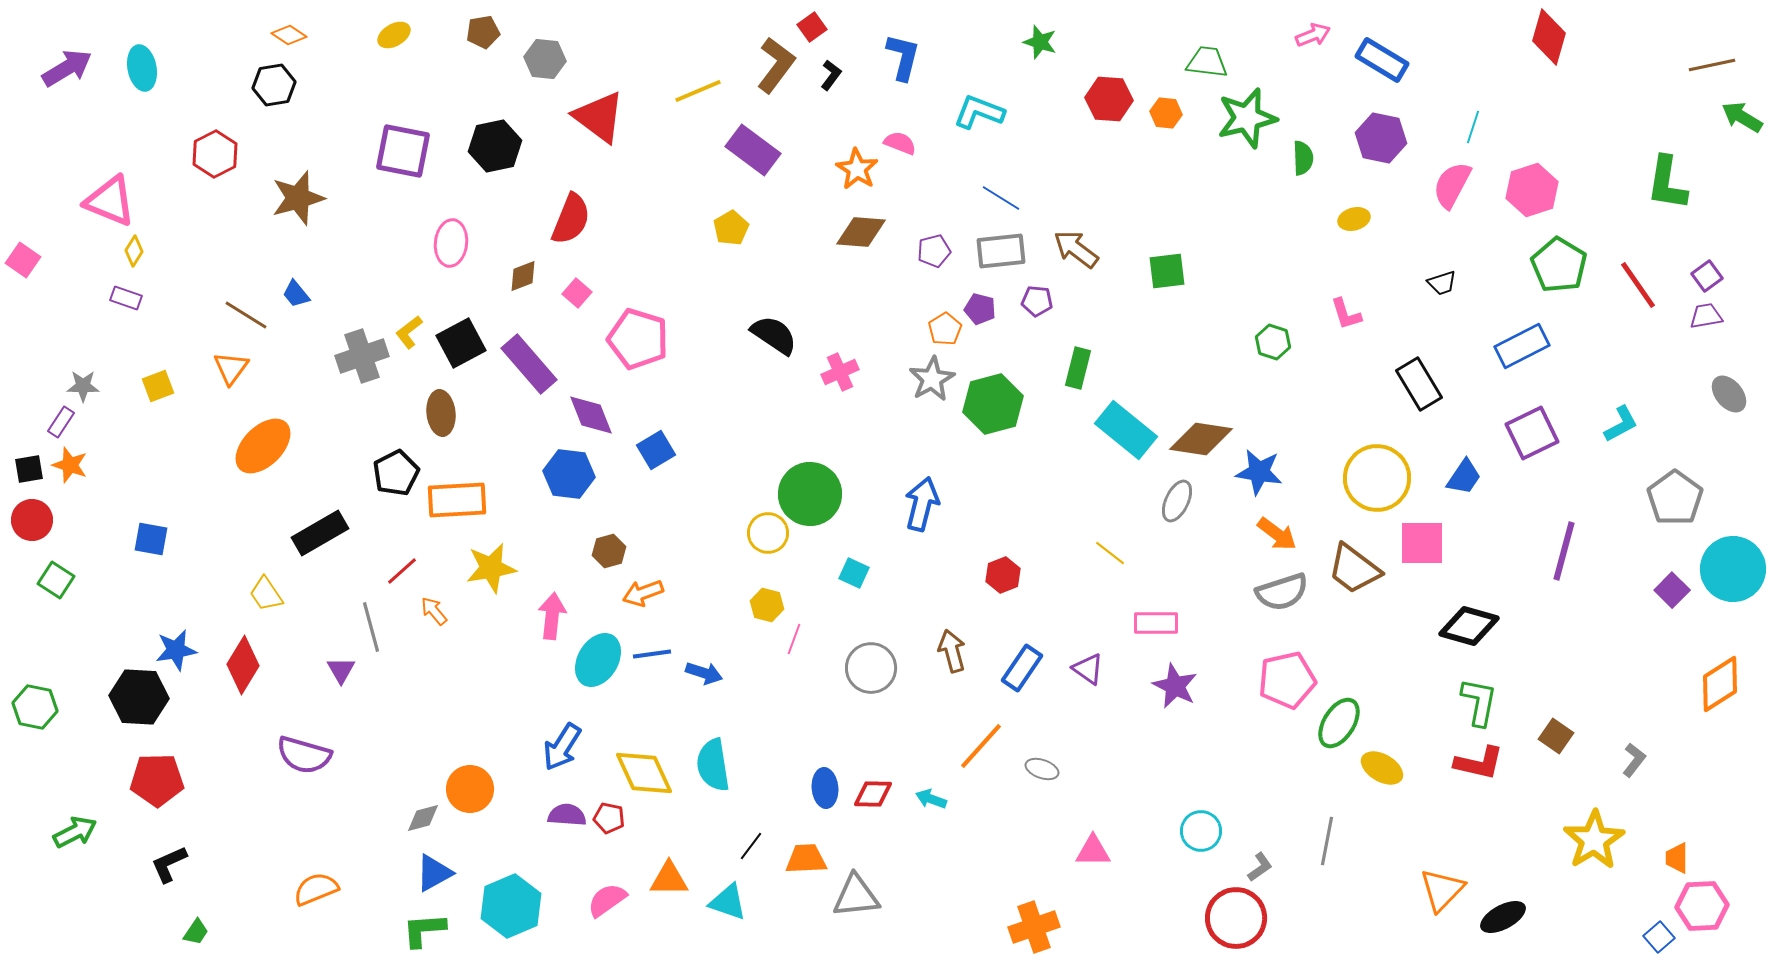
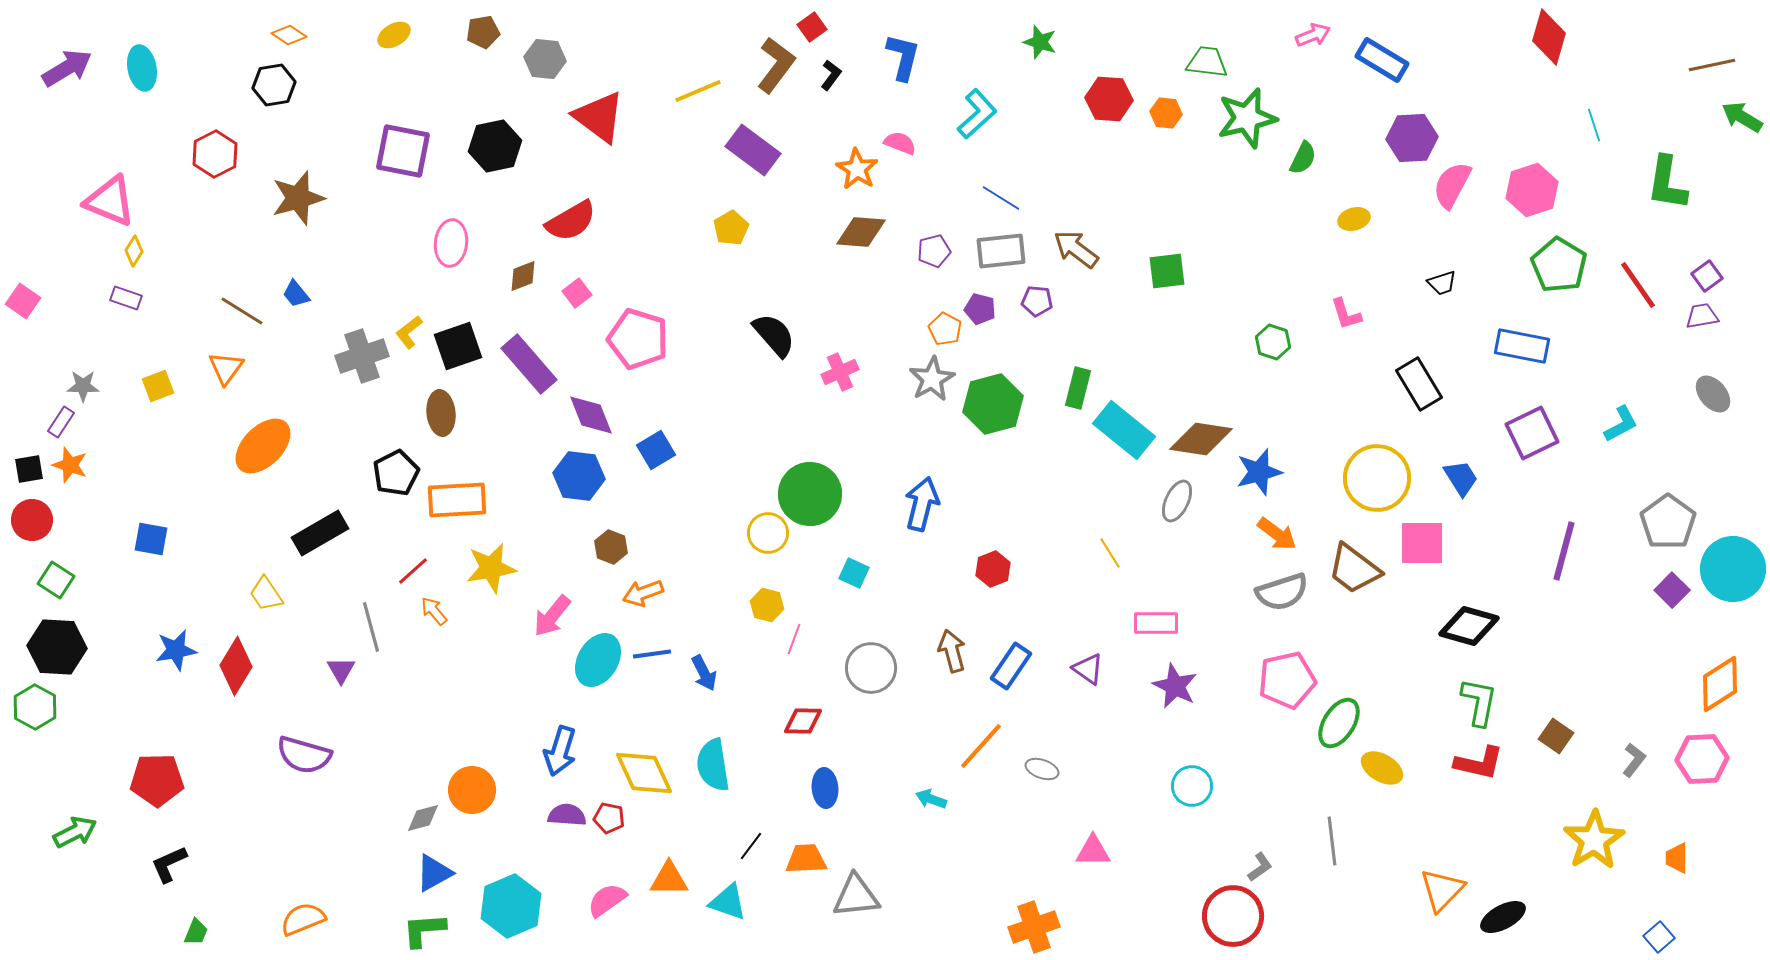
cyan L-shape at (979, 112): moved 2 px left, 2 px down; rotated 117 degrees clockwise
cyan line at (1473, 127): moved 121 px right, 2 px up; rotated 36 degrees counterclockwise
purple hexagon at (1381, 138): moved 31 px right; rotated 15 degrees counterclockwise
green semicircle at (1303, 158): rotated 28 degrees clockwise
red semicircle at (571, 219): moved 2 px down; rotated 38 degrees clockwise
pink square at (23, 260): moved 41 px down
pink square at (577, 293): rotated 12 degrees clockwise
brown line at (246, 315): moved 4 px left, 4 px up
purple trapezoid at (1706, 316): moved 4 px left
orange pentagon at (945, 329): rotated 12 degrees counterclockwise
black semicircle at (774, 335): rotated 15 degrees clockwise
black square at (461, 343): moved 3 px left, 3 px down; rotated 9 degrees clockwise
blue rectangle at (1522, 346): rotated 38 degrees clockwise
orange triangle at (231, 368): moved 5 px left
green rectangle at (1078, 368): moved 20 px down
gray ellipse at (1729, 394): moved 16 px left
cyan rectangle at (1126, 430): moved 2 px left
blue star at (1259, 472): rotated 24 degrees counterclockwise
blue hexagon at (569, 474): moved 10 px right, 2 px down
blue trapezoid at (1464, 477): moved 3 px left, 1 px down; rotated 66 degrees counterclockwise
gray pentagon at (1675, 498): moved 7 px left, 24 px down
brown hexagon at (609, 551): moved 2 px right, 4 px up; rotated 24 degrees counterclockwise
yellow line at (1110, 553): rotated 20 degrees clockwise
red line at (402, 571): moved 11 px right
red hexagon at (1003, 575): moved 10 px left, 6 px up
pink arrow at (552, 616): rotated 147 degrees counterclockwise
red diamond at (243, 665): moved 7 px left, 1 px down
blue rectangle at (1022, 668): moved 11 px left, 2 px up
blue arrow at (704, 673): rotated 45 degrees clockwise
black hexagon at (139, 697): moved 82 px left, 50 px up
green hexagon at (35, 707): rotated 18 degrees clockwise
blue arrow at (562, 747): moved 2 px left, 4 px down; rotated 15 degrees counterclockwise
orange circle at (470, 789): moved 2 px right, 1 px down
red diamond at (873, 794): moved 70 px left, 73 px up
cyan circle at (1201, 831): moved 9 px left, 45 px up
gray line at (1327, 841): moved 5 px right; rotated 18 degrees counterclockwise
orange semicircle at (316, 889): moved 13 px left, 30 px down
pink hexagon at (1702, 906): moved 147 px up
red circle at (1236, 918): moved 3 px left, 2 px up
green trapezoid at (196, 932): rotated 12 degrees counterclockwise
